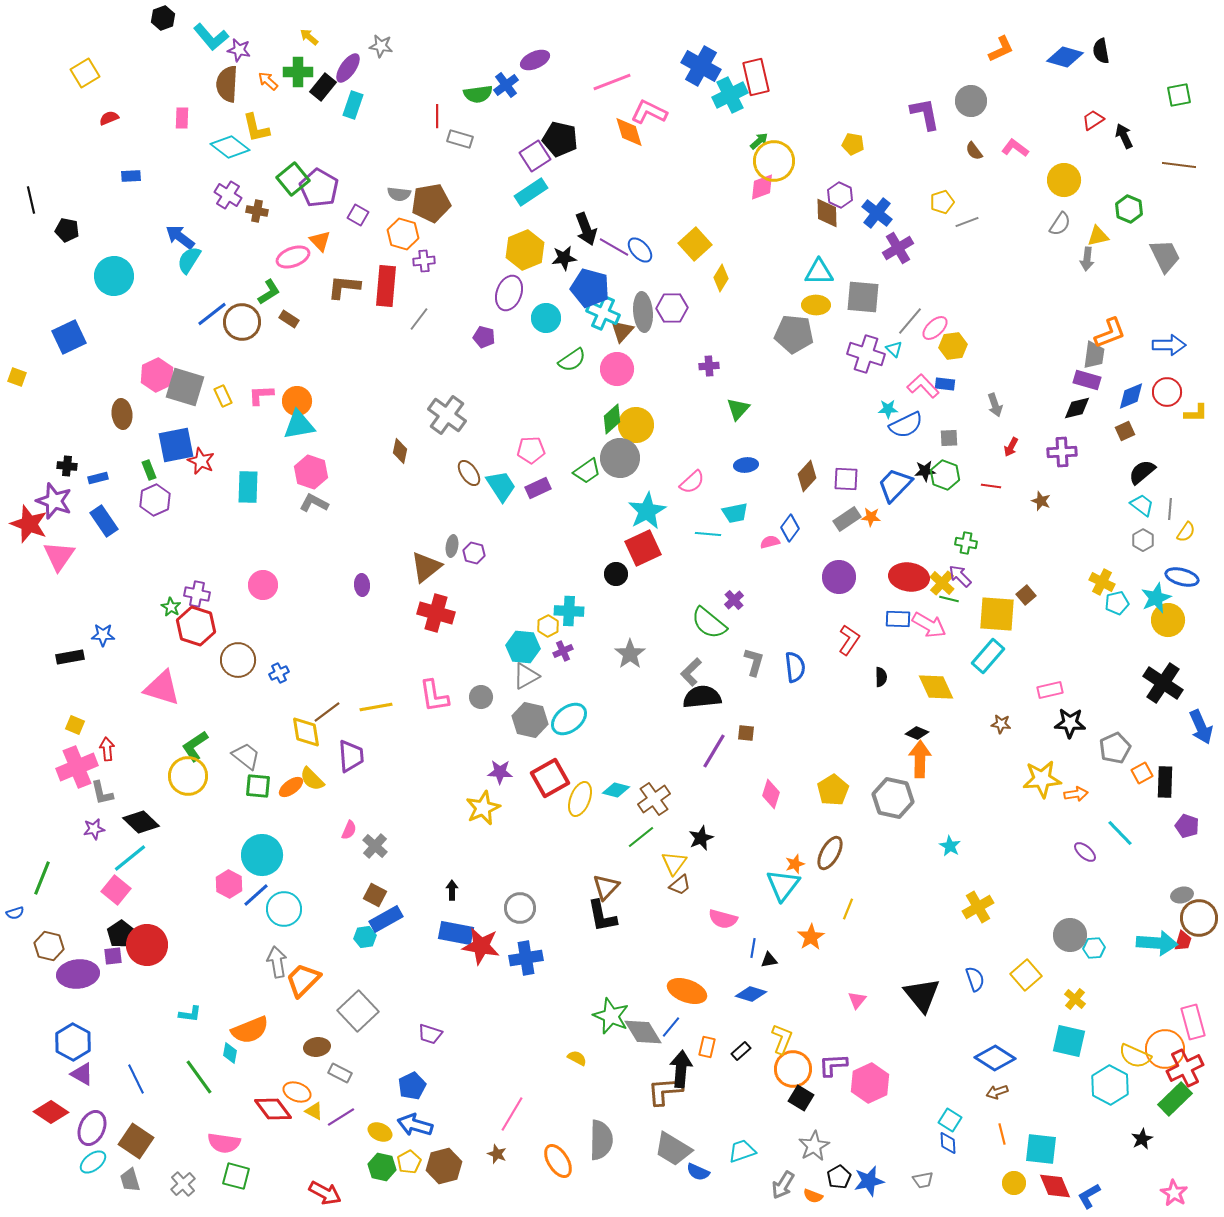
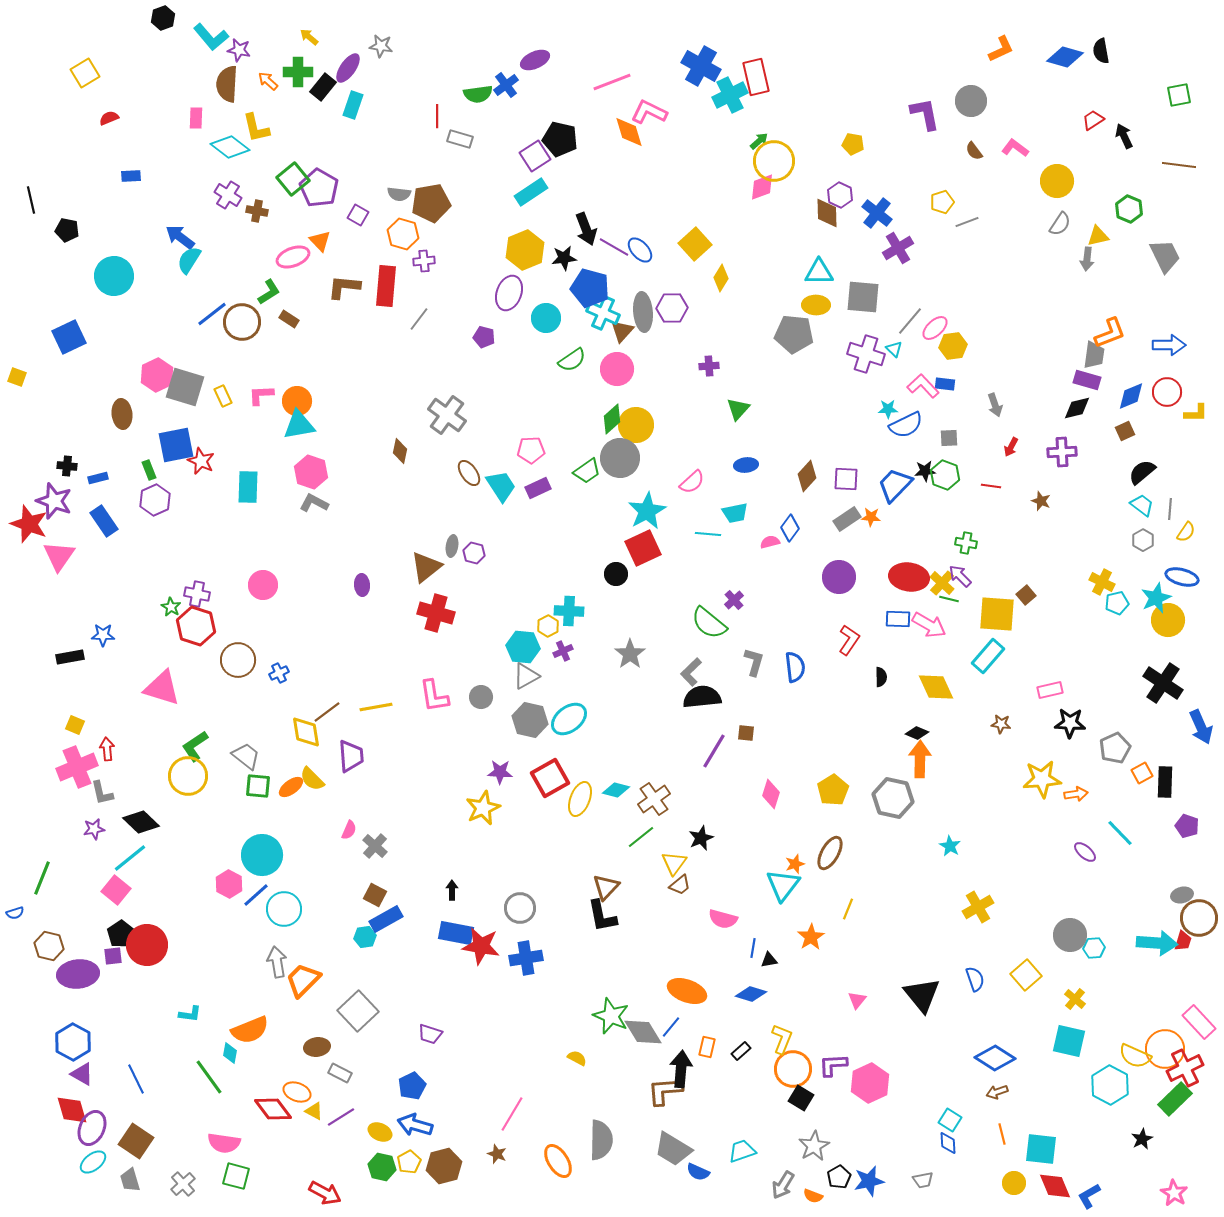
pink rectangle at (182, 118): moved 14 px right
yellow circle at (1064, 180): moved 7 px left, 1 px down
pink rectangle at (1193, 1022): moved 6 px right; rotated 28 degrees counterclockwise
green line at (199, 1077): moved 10 px right
red diamond at (51, 1112): moved 21 px right, 2 px up; rotated 40 degrees clockwise
